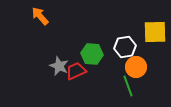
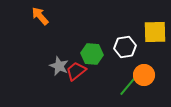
orange circle: moved 8 px right, 8 px down
red trapezoid: rotated 15 degrees counterclockwise
green line: rotated 60 degrees clockwise
